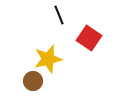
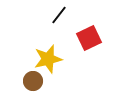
black line: rotated 60 degrees clockwise
red square: rotated 30 degrees clockwise
